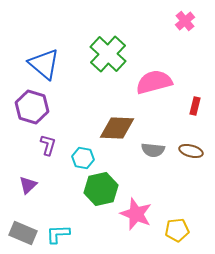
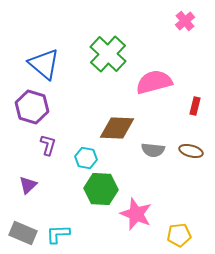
cyan hexagon: moved 3 px right
green hexagon: rotated 16 degrees clockwise
yellow pentagon: moved 2 px right, 5 px down
